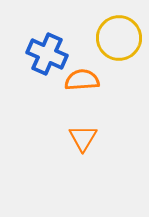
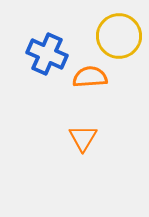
yellow circle: moved 2 px up
orange semicircle: moved 8 px right, 3 px up
